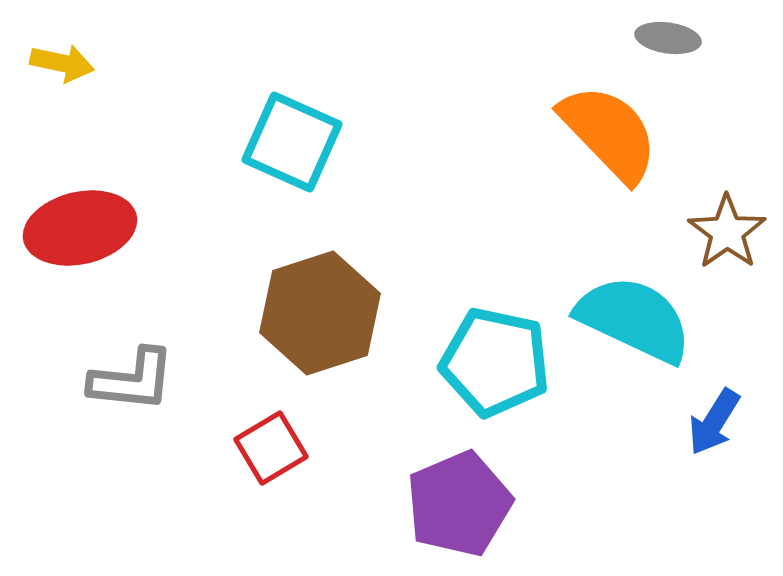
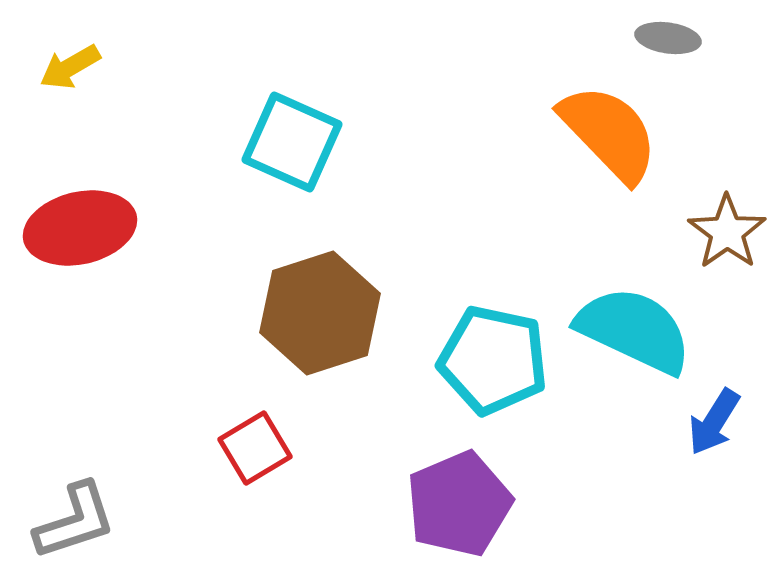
yellow arrow: moved 8 px right, 4 px down; rotated 138 degrees clockwise
cyan semicircle: moved 11 px down
cyan pentagon: moved 2 px left, 2 px up
gray L-shape: moved 57 px left, 141 px down; rotated 24 degrees counterclockwise
red square: moved 16 px left
